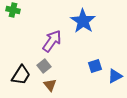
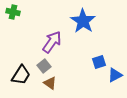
green cross: moved 2 px down
purple arrow: moved 1 px down
blue square: moved 4 px right, 4 px up
blue triangle: moved 1 px up
brown triangle: moved 2 px up; rotated 16 degrees counterclockwise
